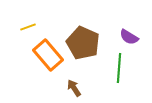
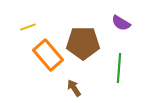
purple semicircle: moved 8 px left, 14 px up
brown pentagon: rotated 24 degrees counterclockwise
